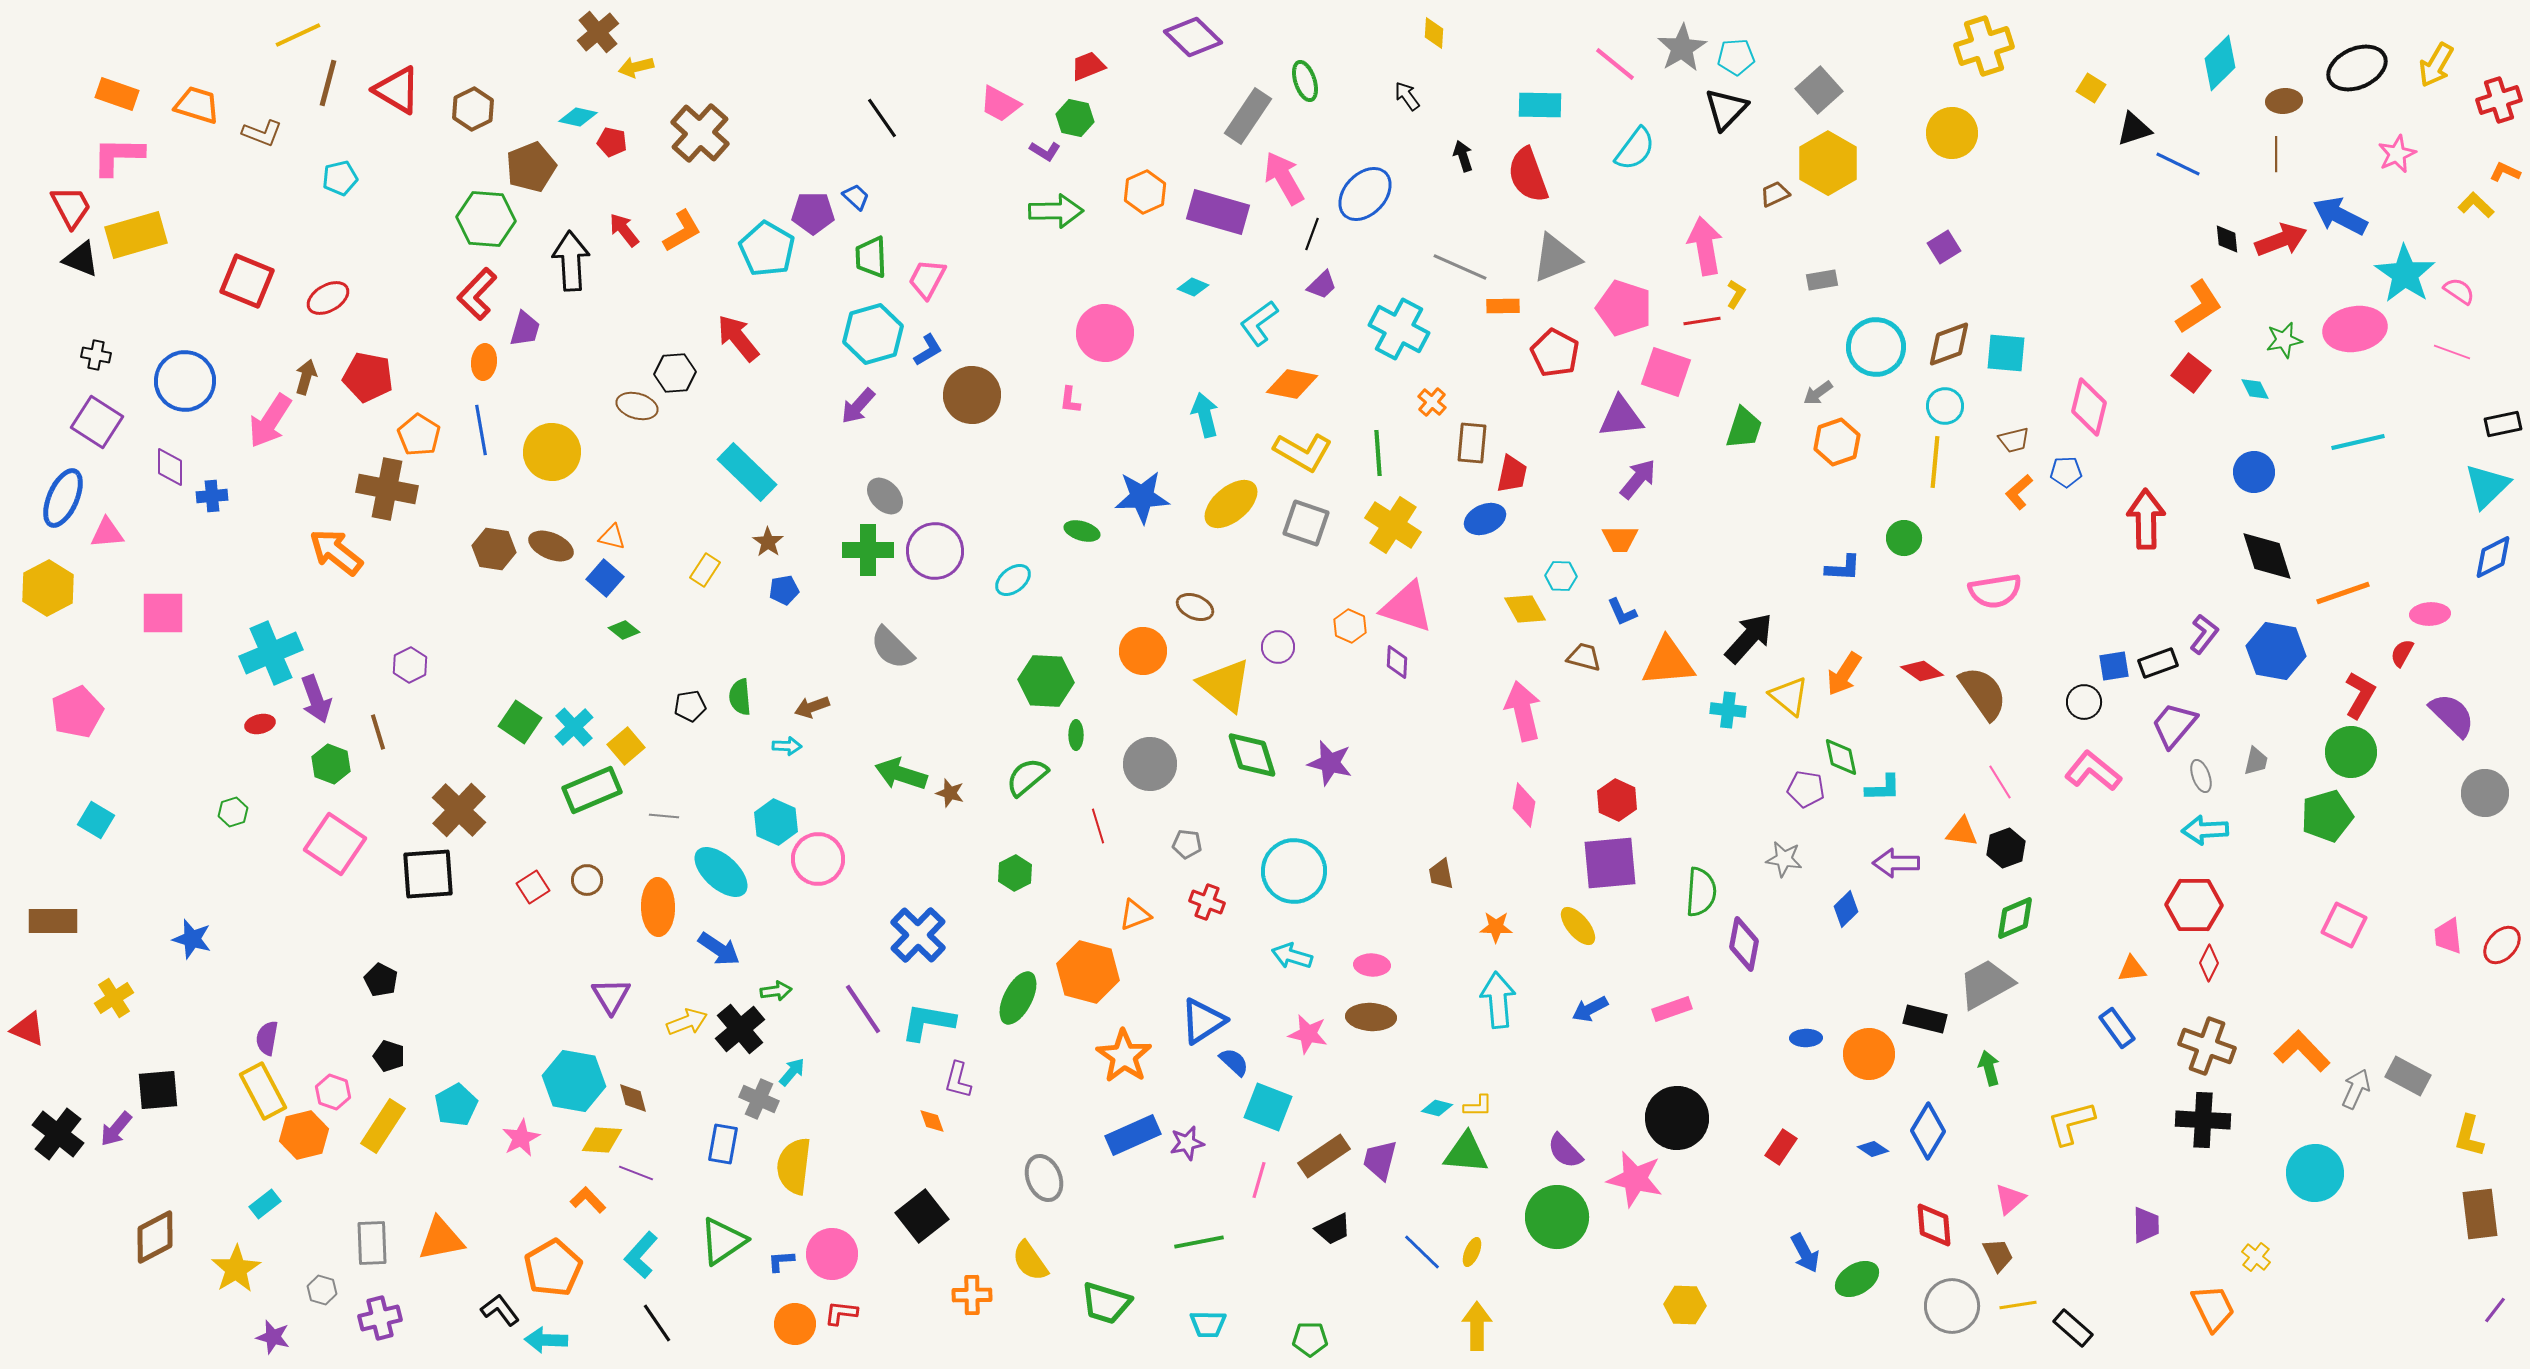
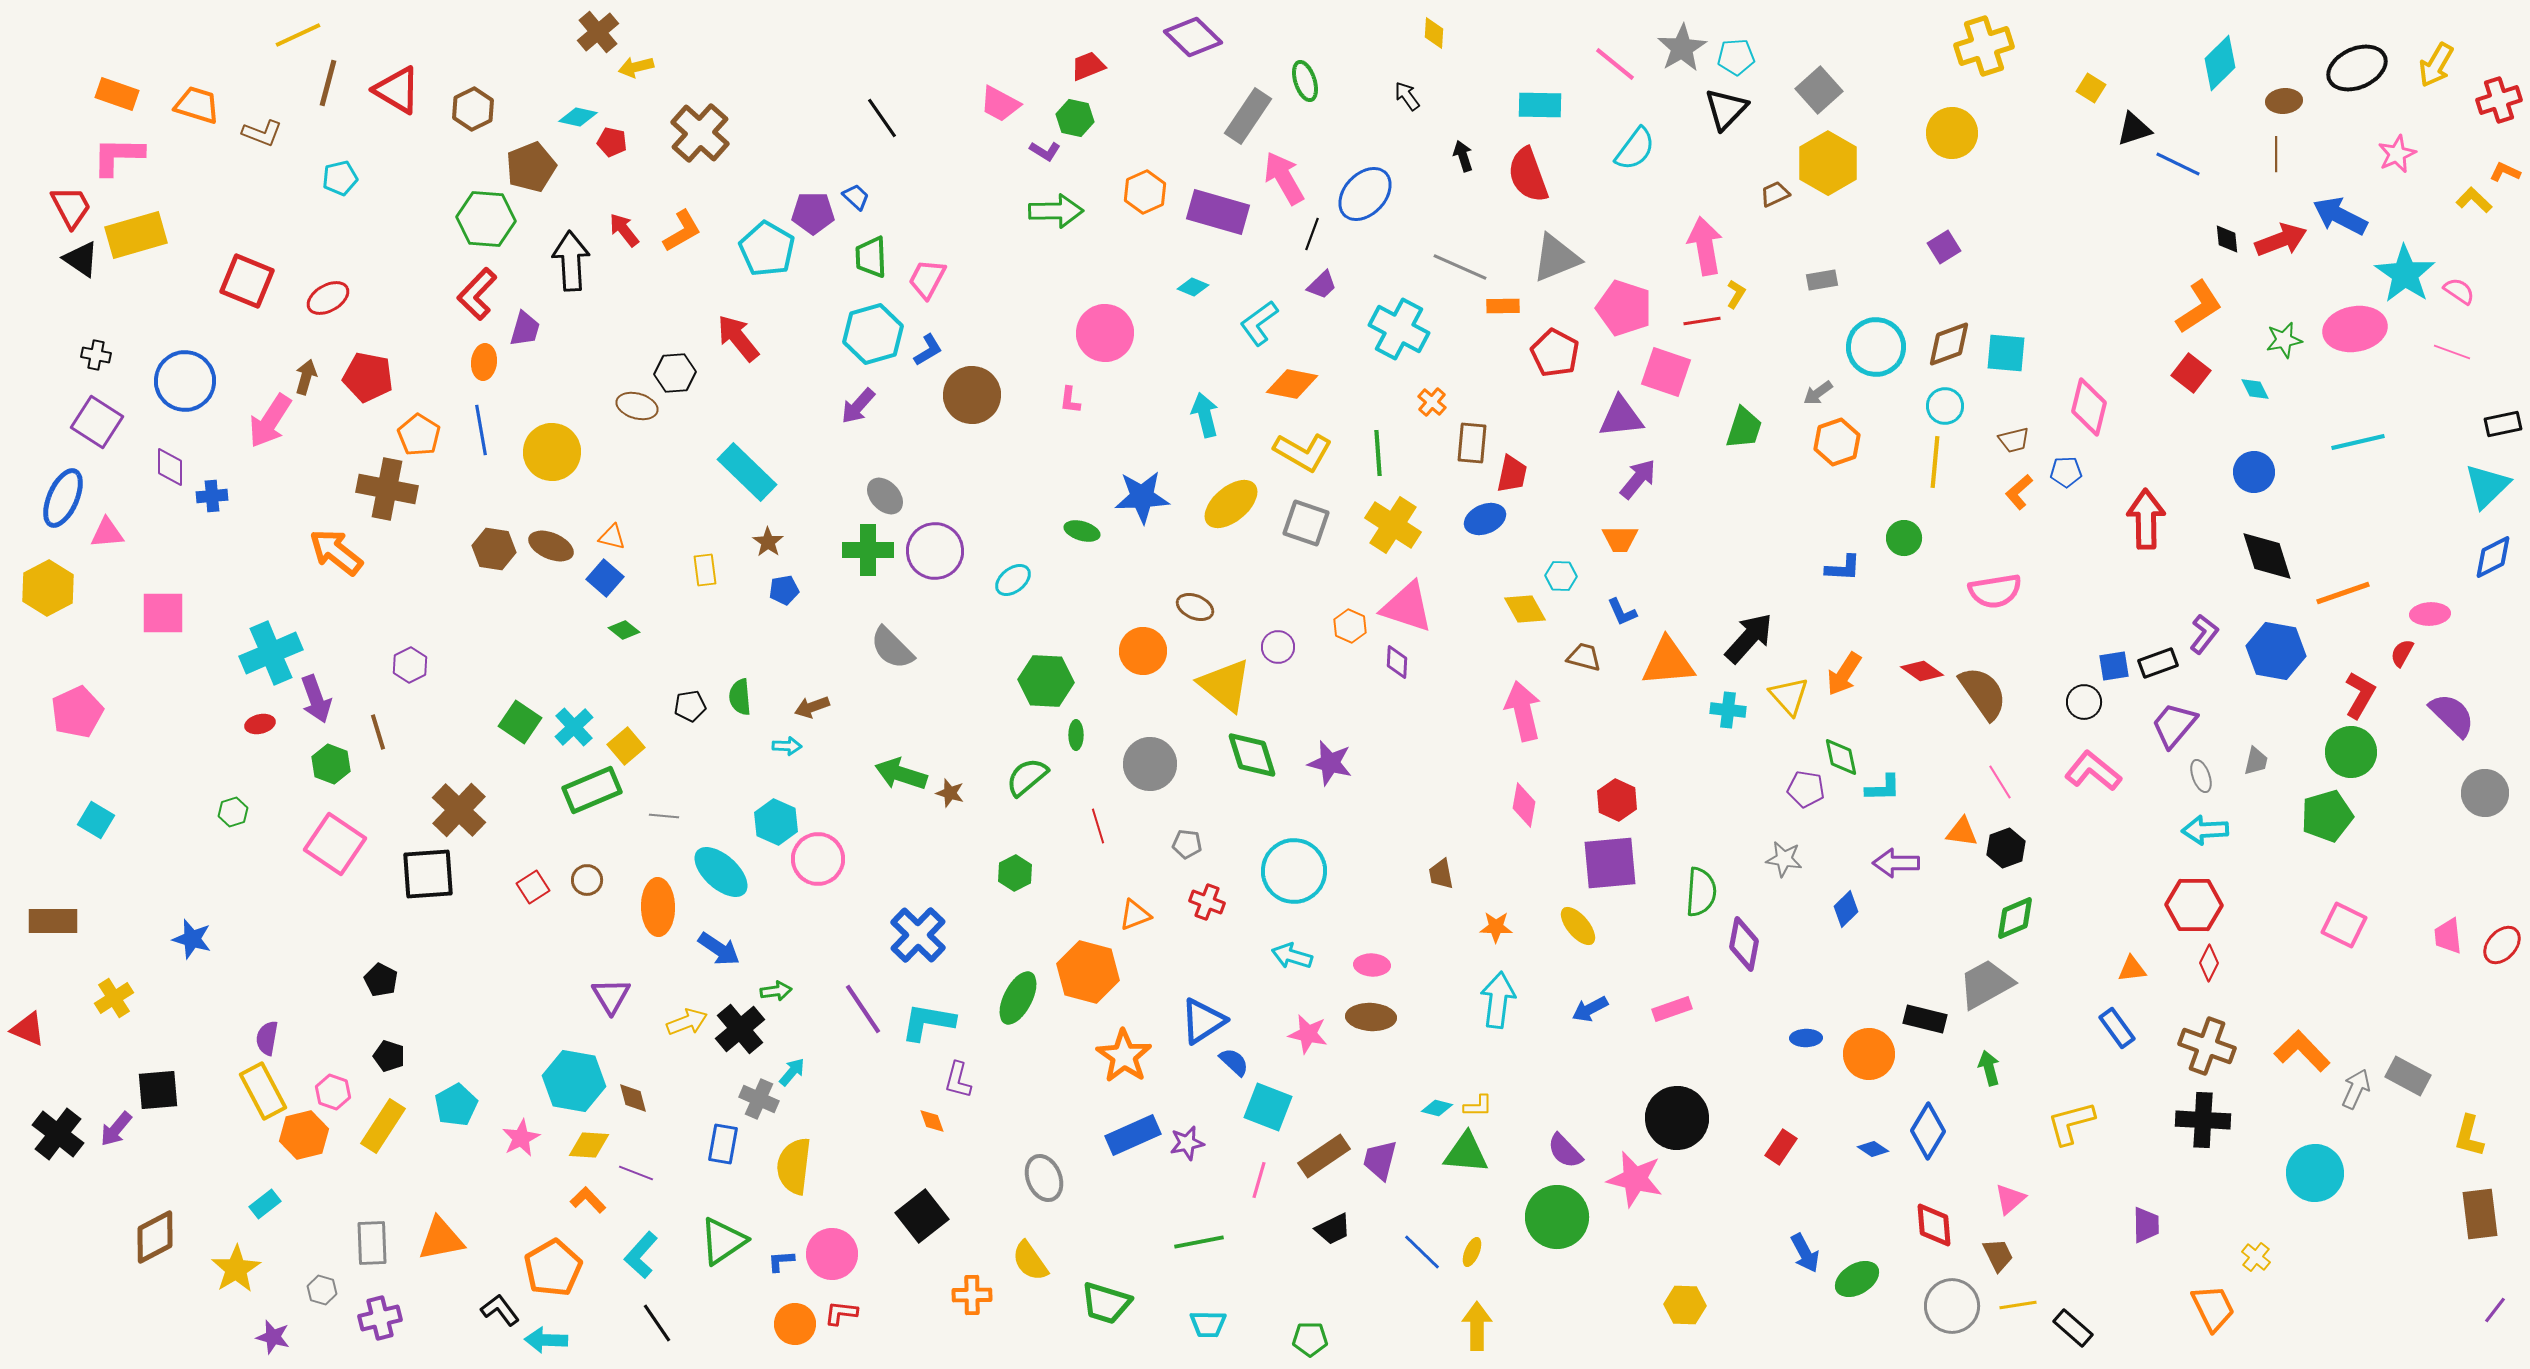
yellow L-shape at (2476, 205): moved 2 px left, 5 px up
black triangle at (81, 259): rotated 12 degrees clockwise
yellow rectangle at (705, 570): rotated 40 degrees counterclockwise
yellow triangle at (1789, 696): rotated 9 degrees clockwise
cyan arrow at (1498, 1000): rotated 12 degrees clockwise
yellow diamond at (602, 1140): moved 13 px left, 5 px down
